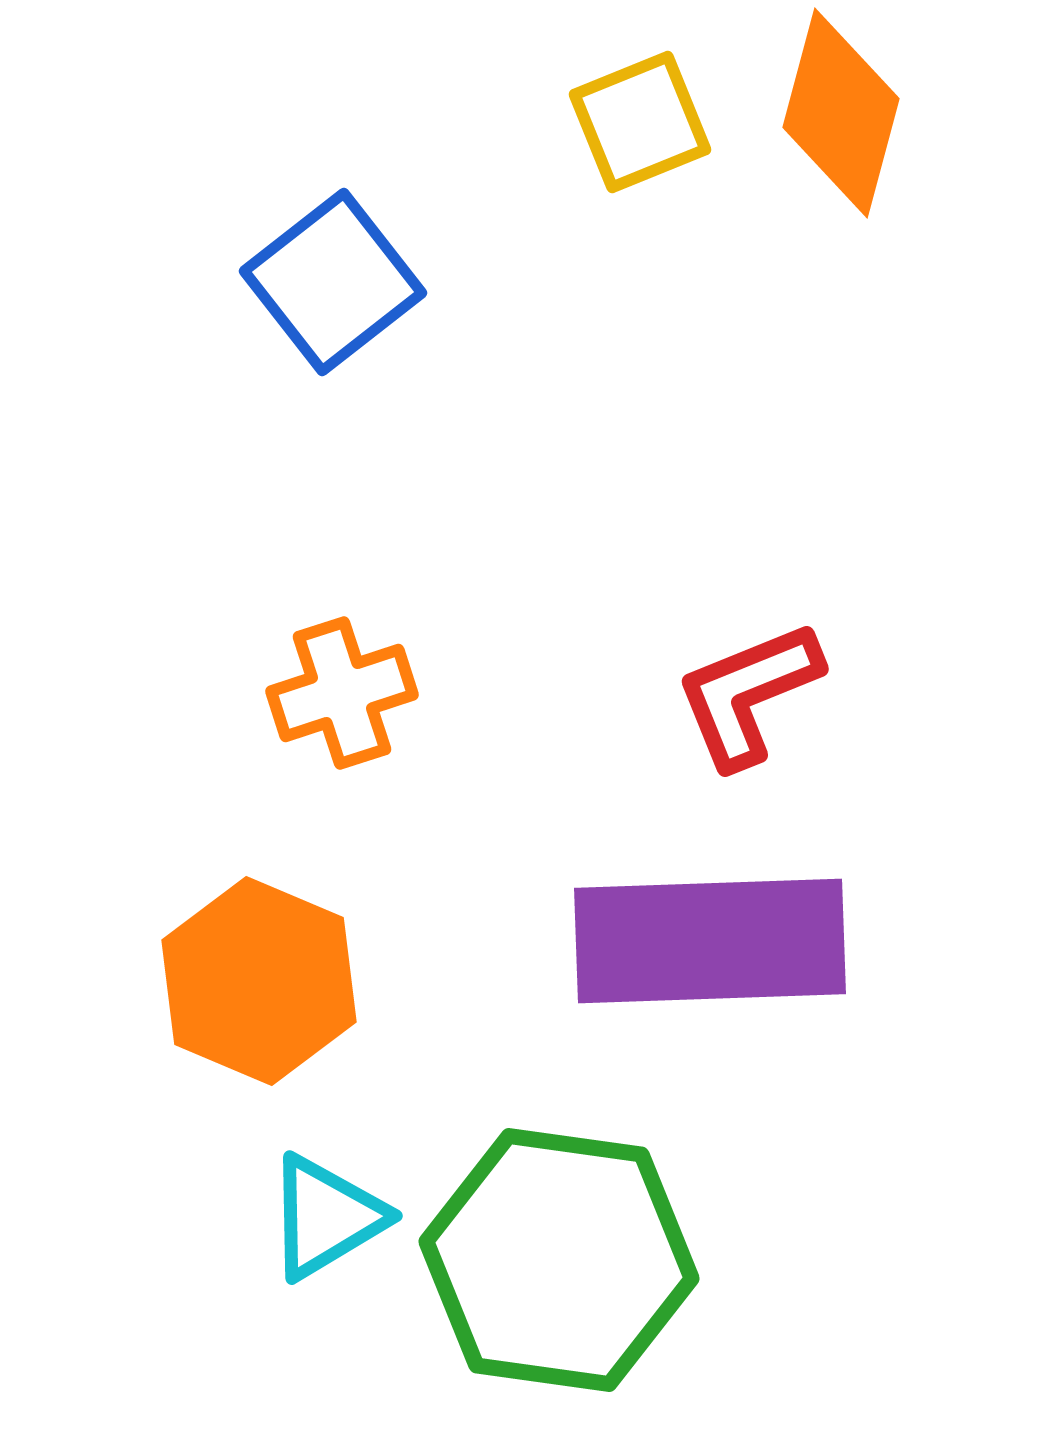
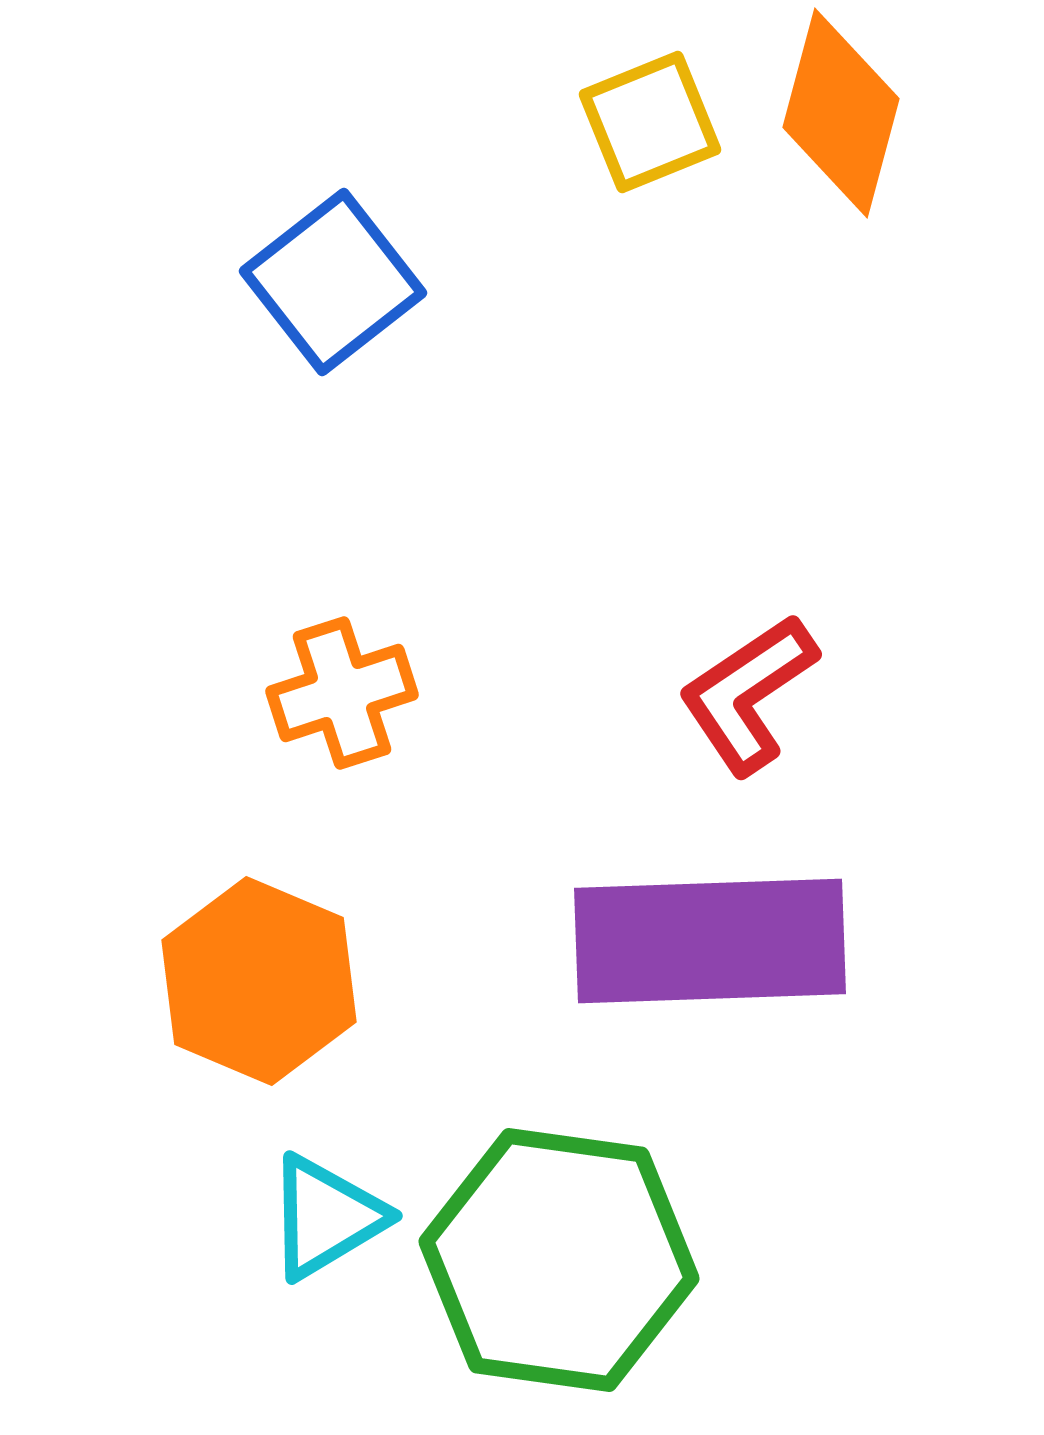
yellow square: moved 10 px right
red L-shape: rotated 12 degrees counterclockwise
